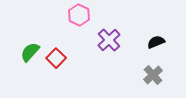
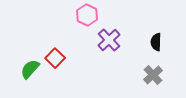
pink hexagon: moved 8 px right
black semicircle: rotated 66 degrees counterclockwise
green semicircle: moved 17 px down
red square: moved 1 px left
